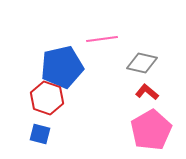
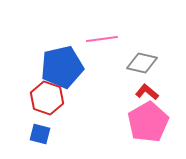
pink pentagon: moved 3 px left, 8 px up
